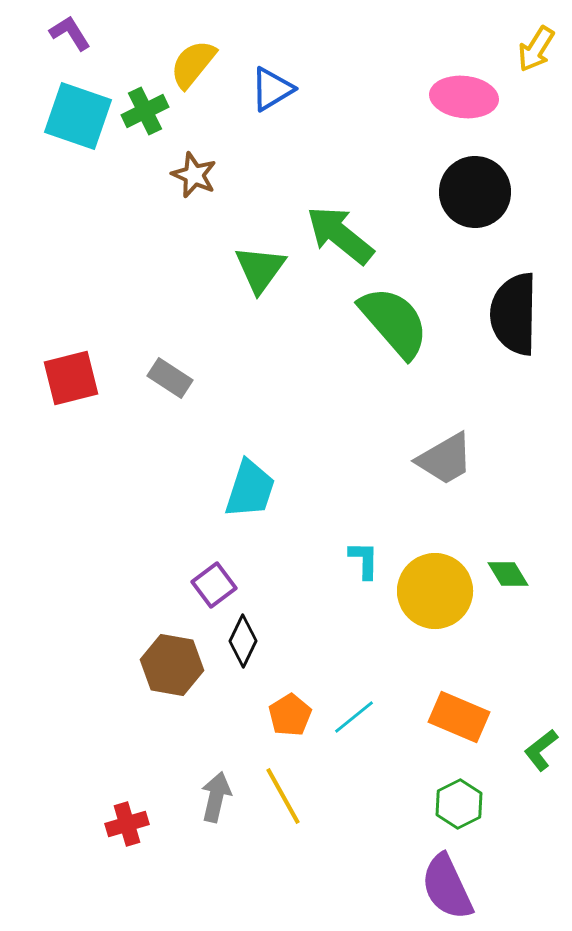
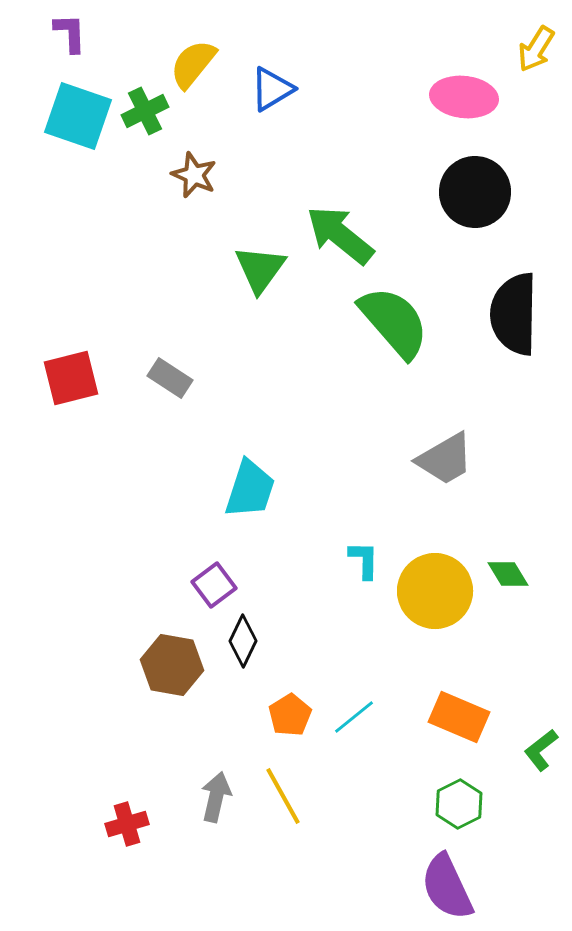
purple L-shape: rotated 30 degrees clockwise
